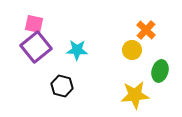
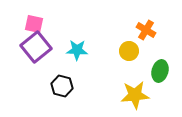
orange cross: rotated 12 degrees counterclockwise
yellow circle: moved 3 px left, 1 px down
